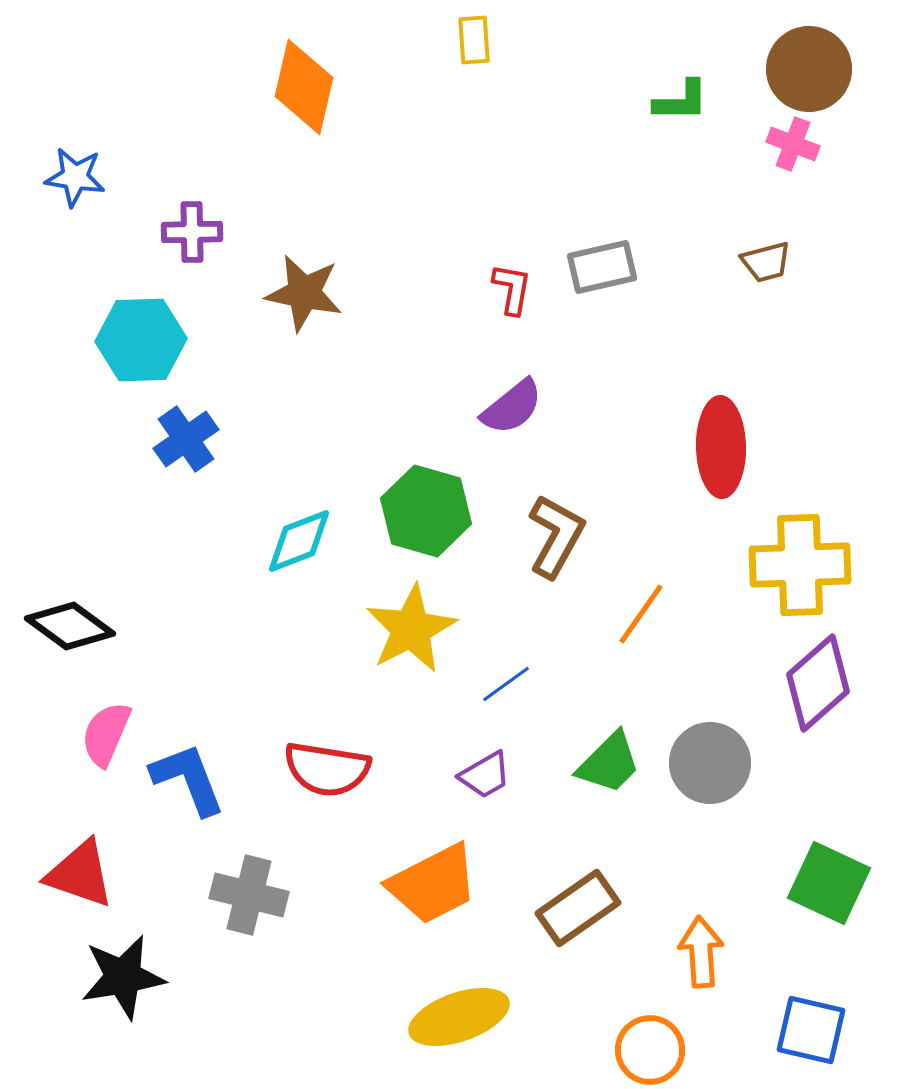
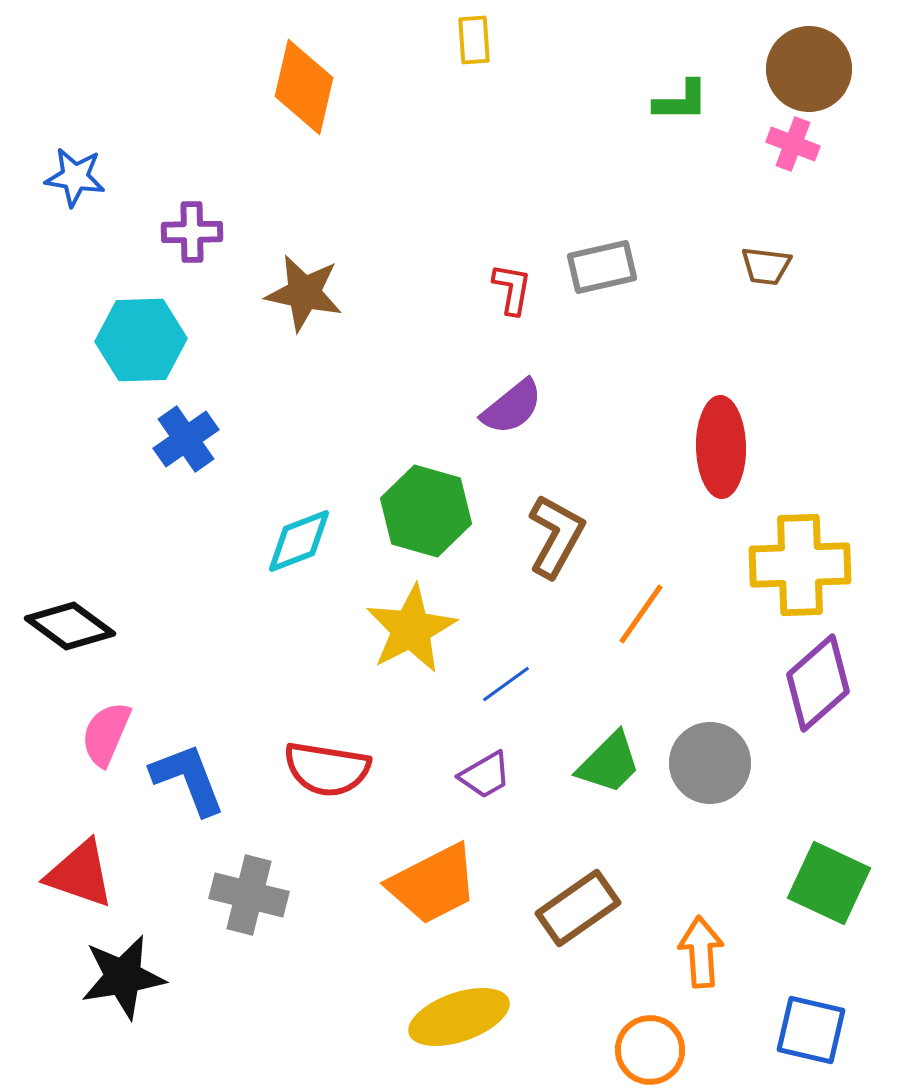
brown trapezoid: moved 4 px down; rotated 22 degrees clockwise
